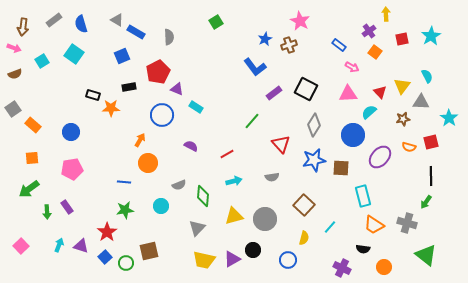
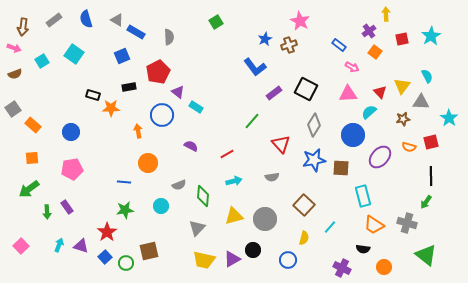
blue semicircle at (81, 24): moved 5 px right, 5 px up
purple triangle at (177, 89): moved 1 px right, 3 px down; rotated 16 degrees clockwise
orange arrow at (140, 140): moved 2 px left, 9 px up; rotated 40 degrees counterclockwise
